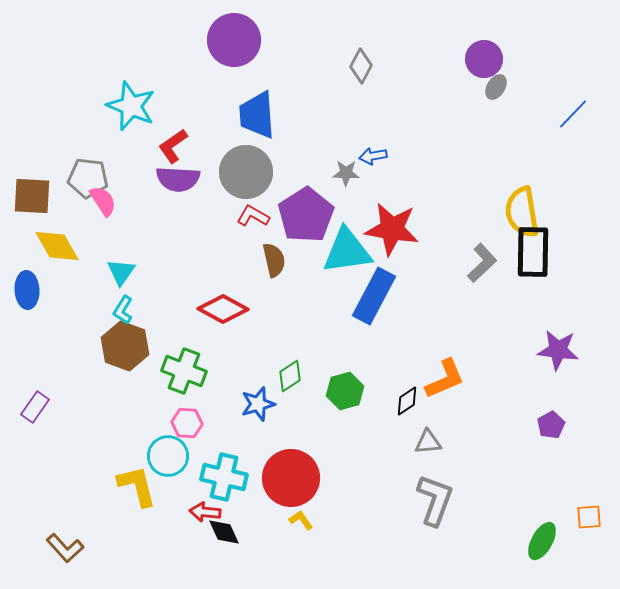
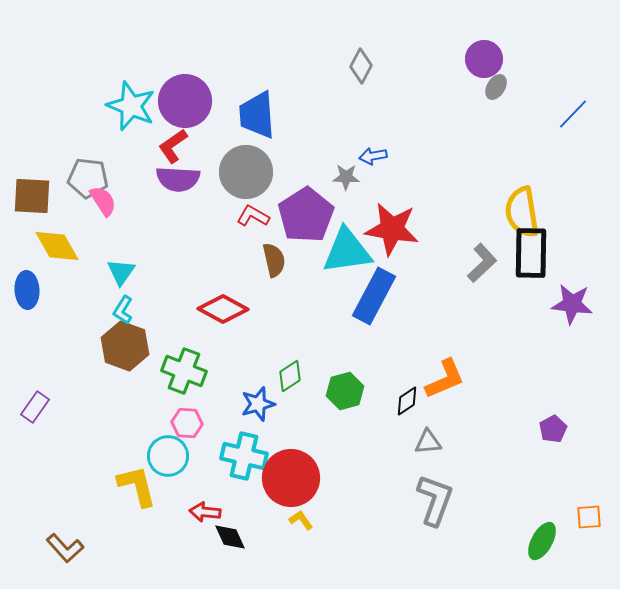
purple circle at (234, 40): moved 49 px left, 61 px down
gray star at (346, 173): moved 4 px down
black rectangle at (533, 252): moved 2 px left, 1 px down
purple star at (558, 350): moved 14 px right, 46 px up
purple pentagon at (551, 425): moved 2 px right, 4 px down
cyan cross at (224, 477): moved 20 px right, 21 px up
black diamond at (224, 532): moved 6 px right, 5 px down
